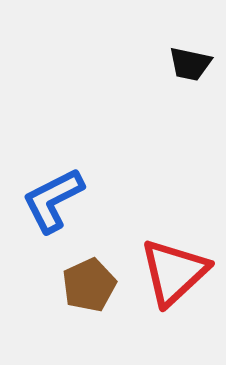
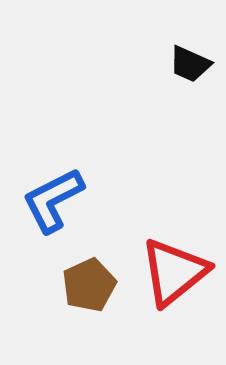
black trapezoid: rotated 12 degrees clockwise
red triangle: rotated 4 degrees clockwise
